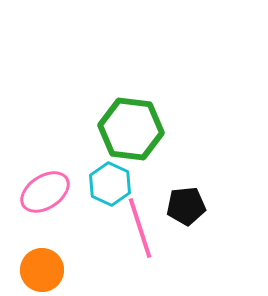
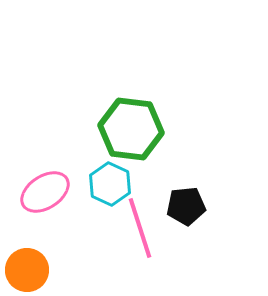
orange circle: moved 15 px left
